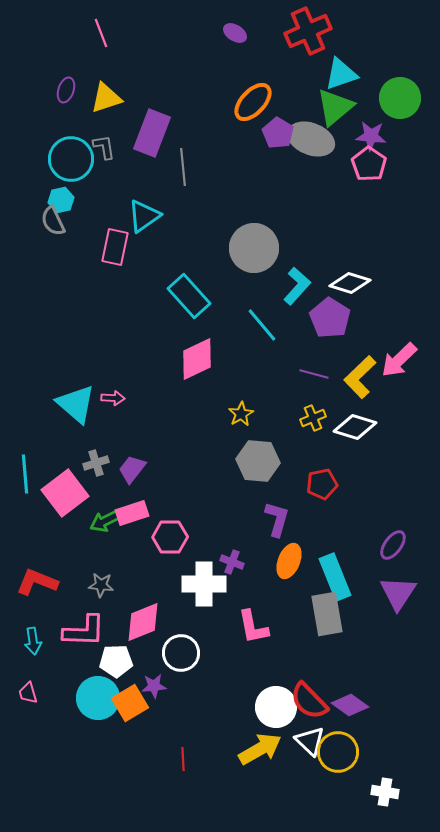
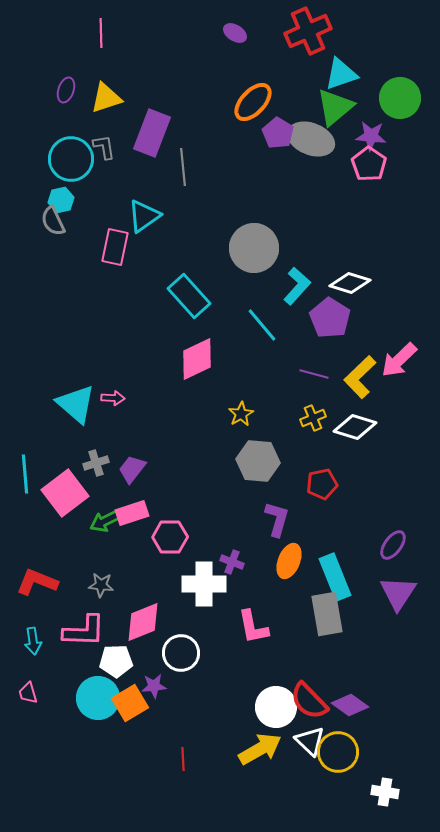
pink line at (101, 33): rotated 20 degrees clockwise
